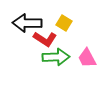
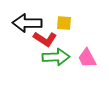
yellow square: rotated 28 degrees counterclockwise
